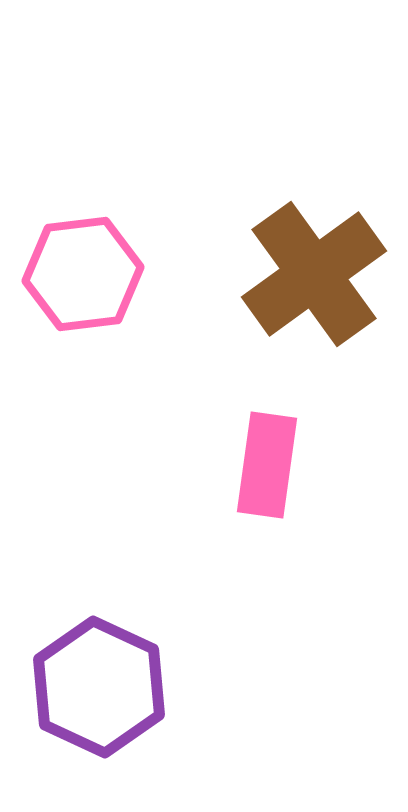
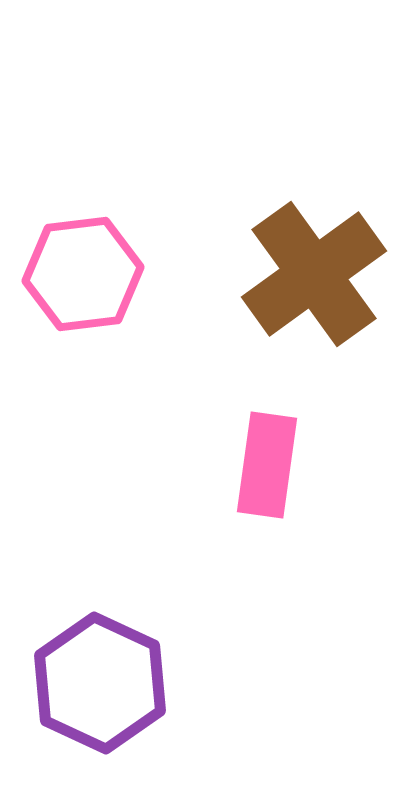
purple hexagon: moved 1 px right, 4 px up
